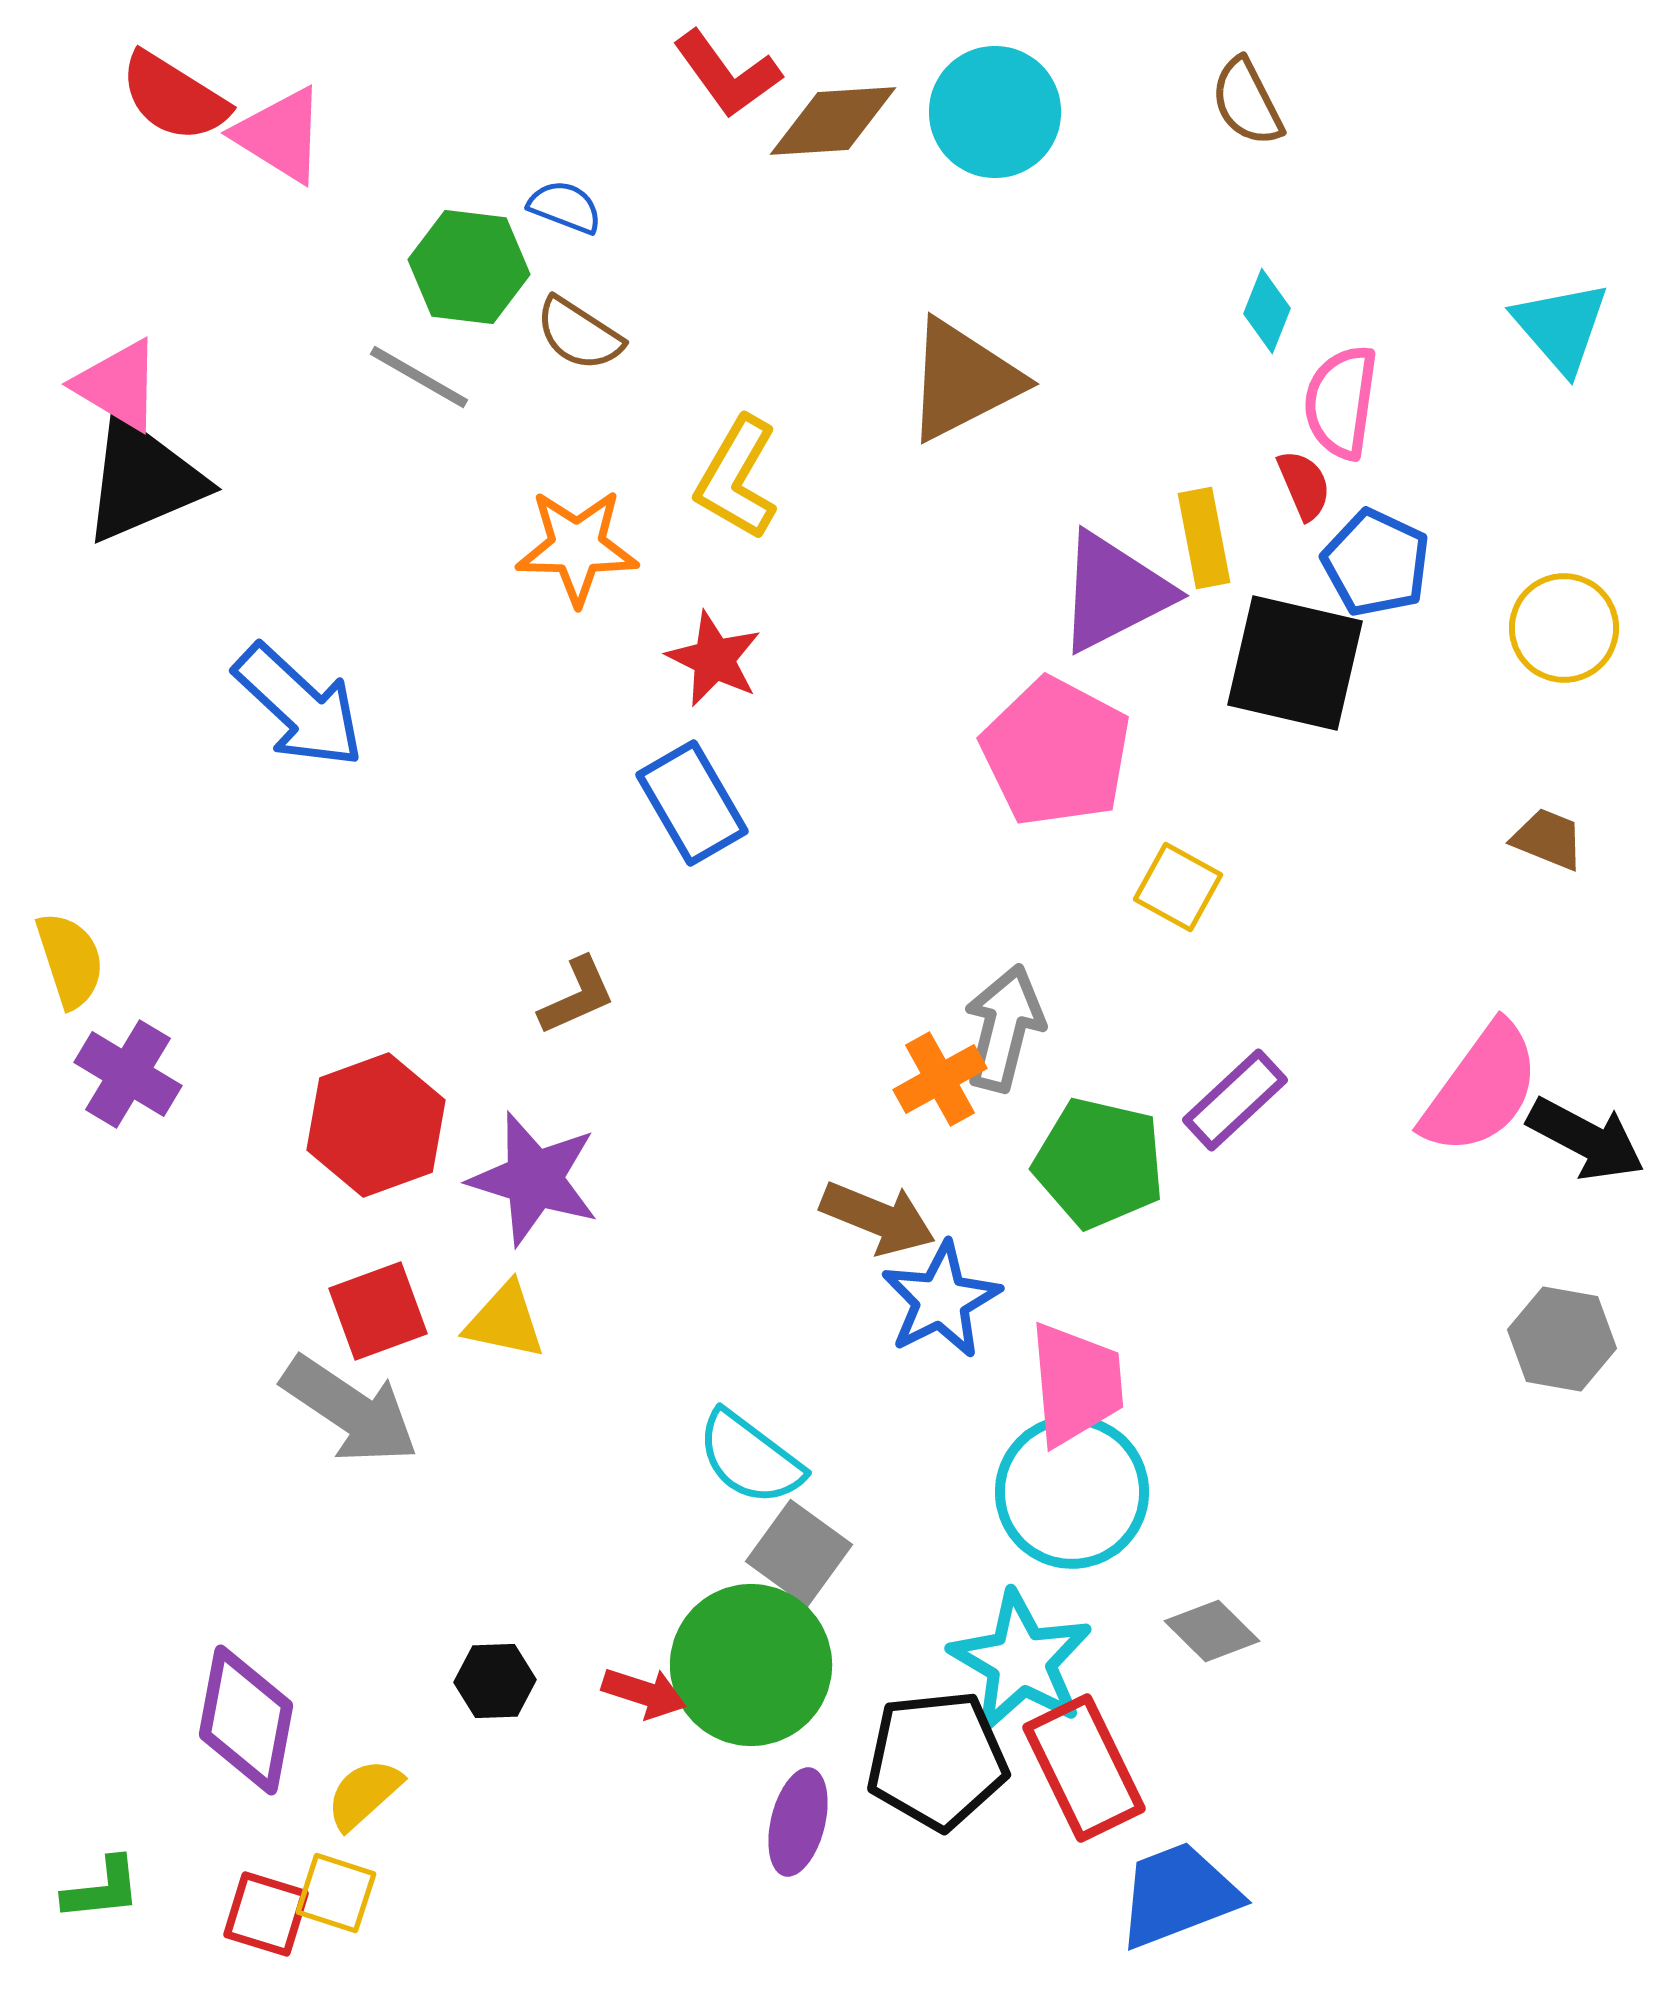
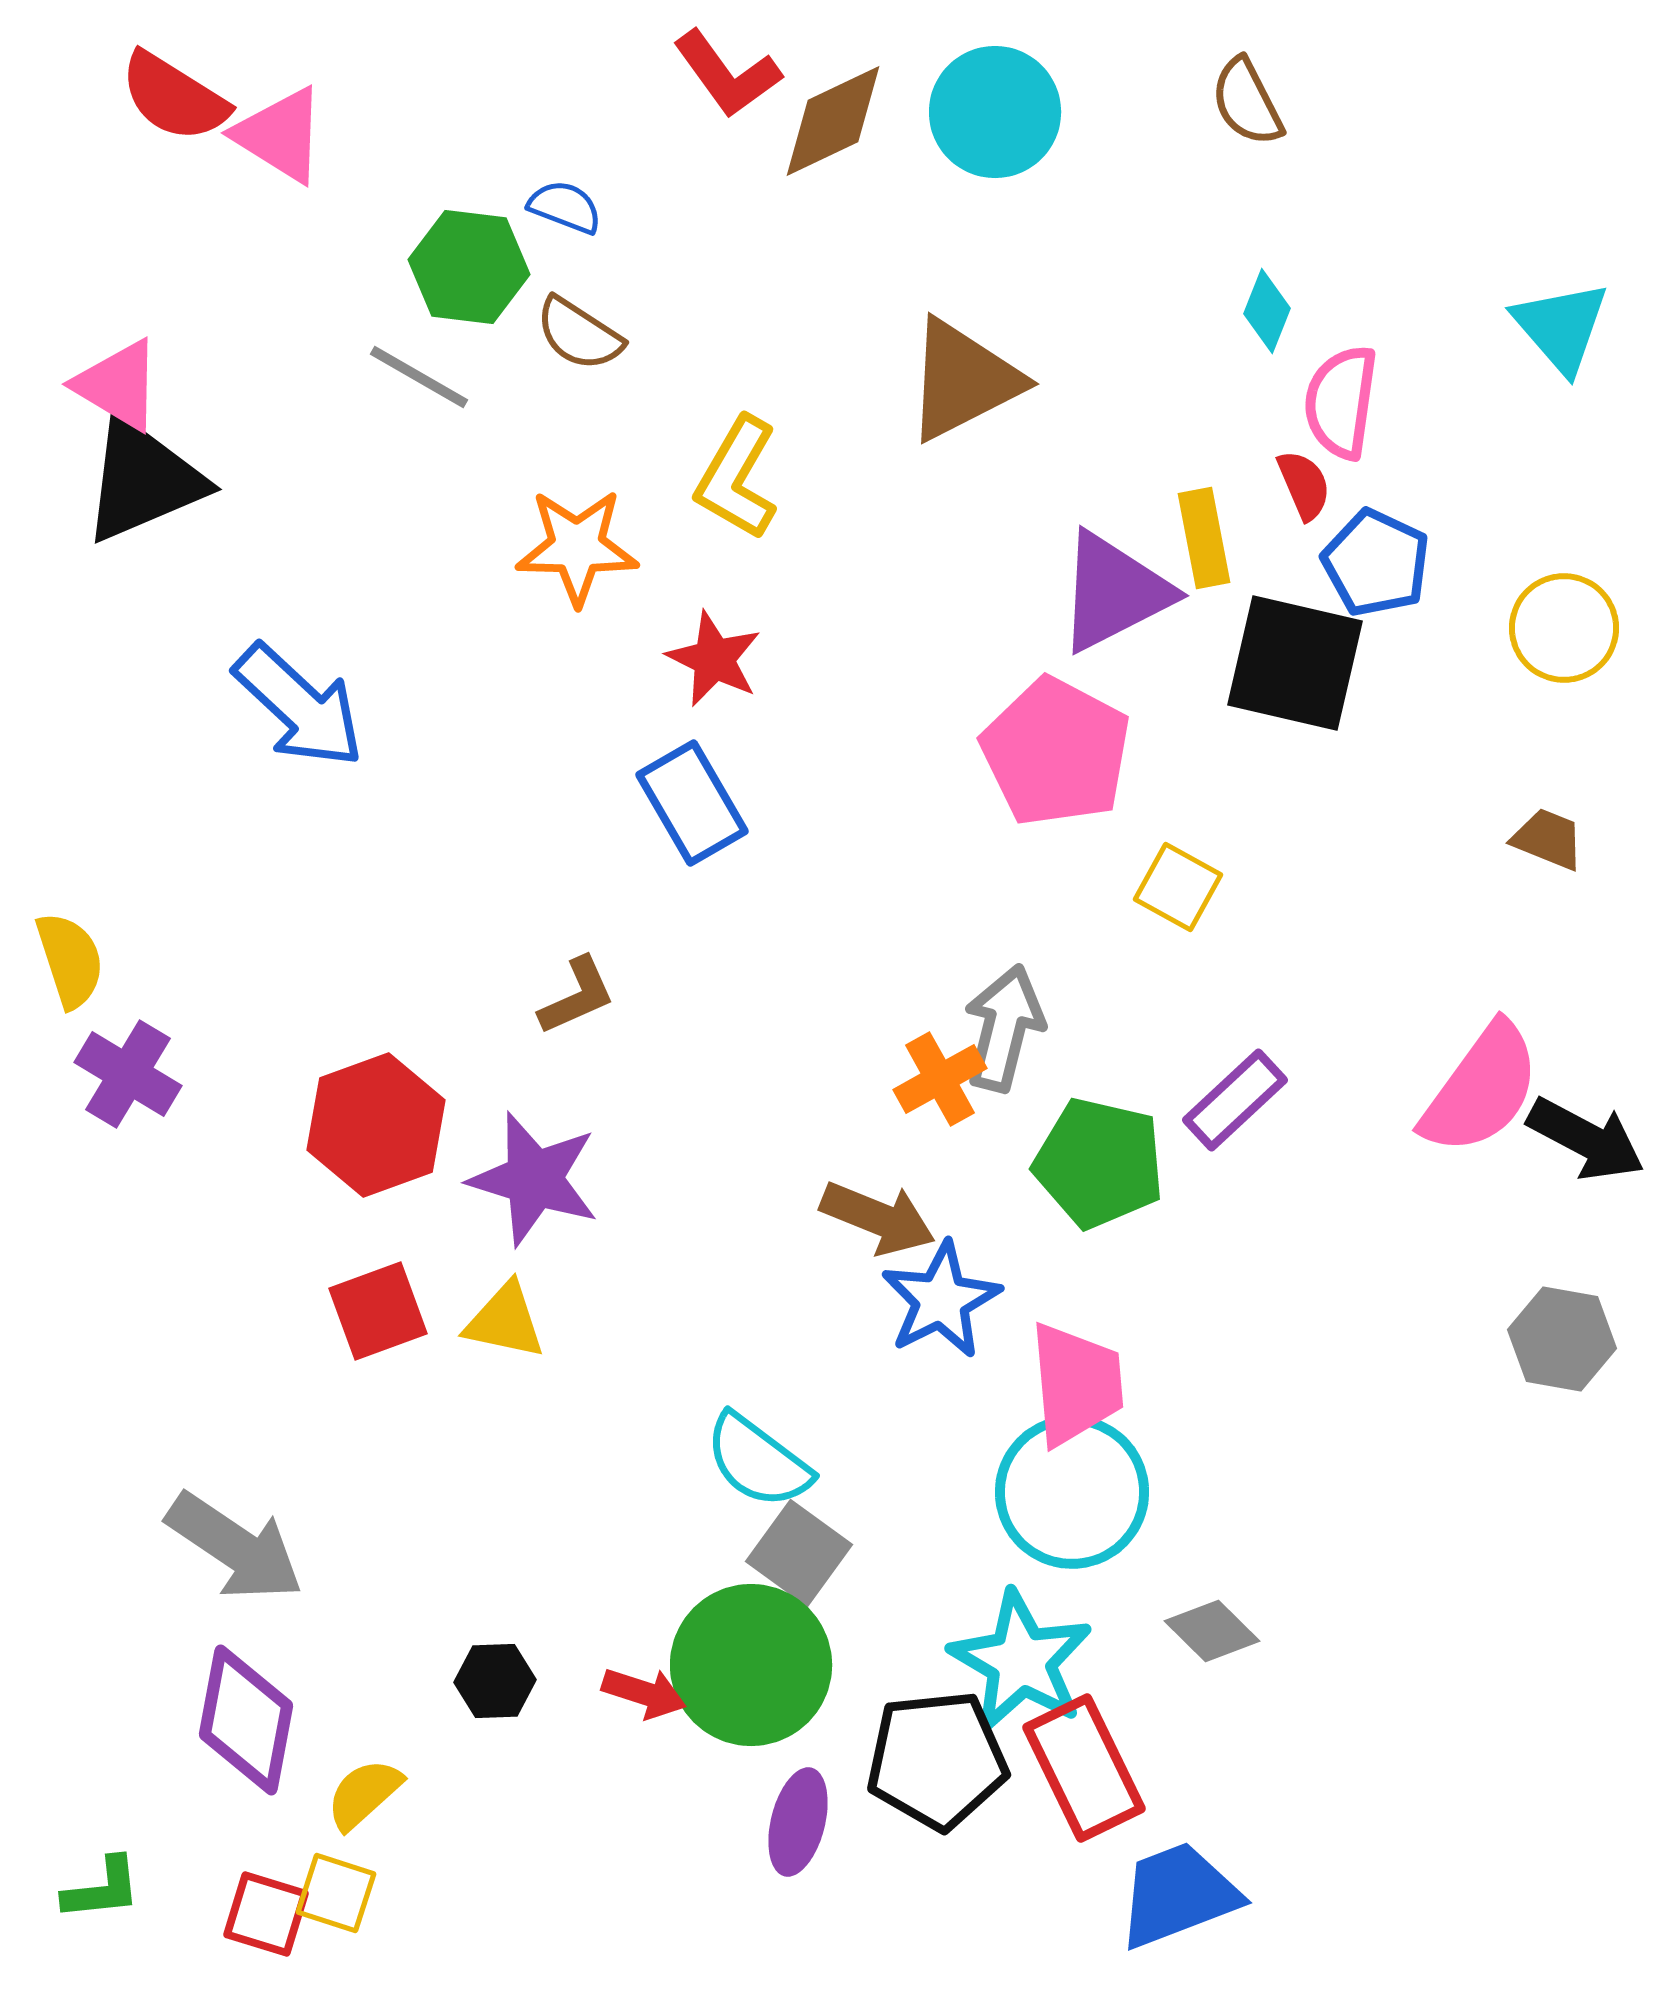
brown diamond at (833, 121): rotated 22 degrees counterclockwise
gray arrow at (350, 1410): moved 115 px left, 137 px down
cyan semicircle at (750, 1458): moved 8 px right, 3 px down
